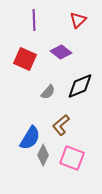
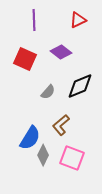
red triangle: rotated 18 degrees clockwise
